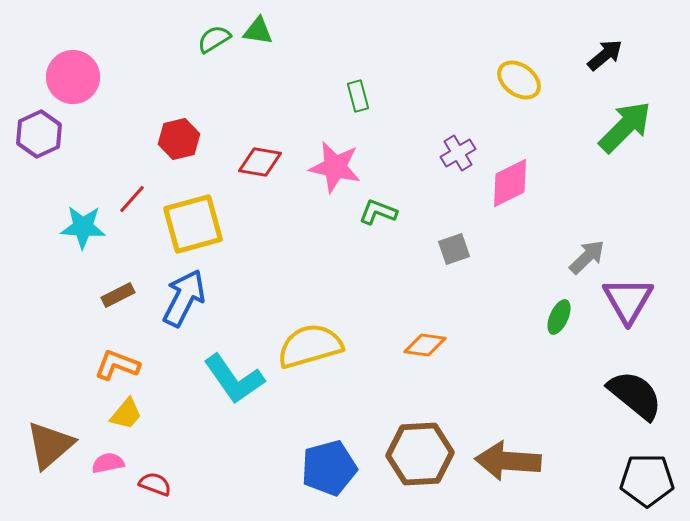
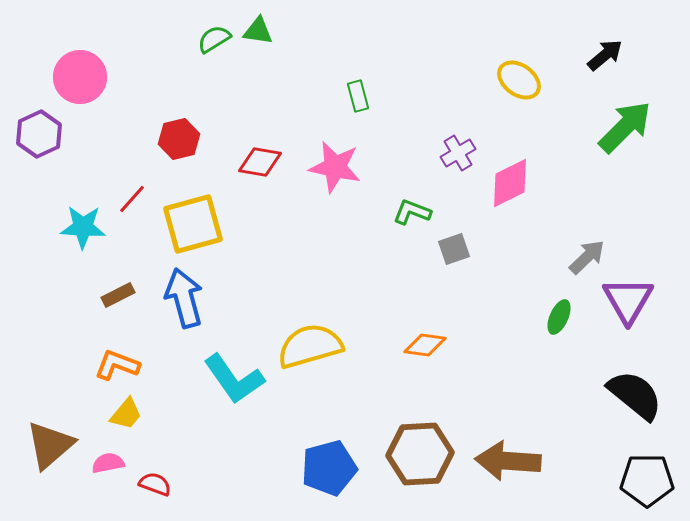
pink circle: moved 7 px right
green L-shape: moved 34 px right
blue arrow: rotated 42 degrees counterclockwise
